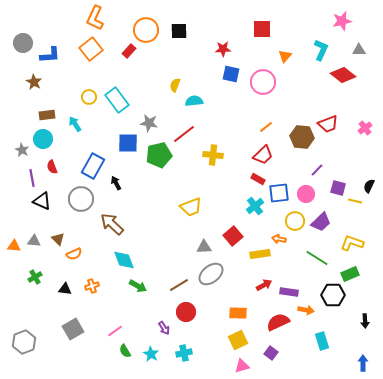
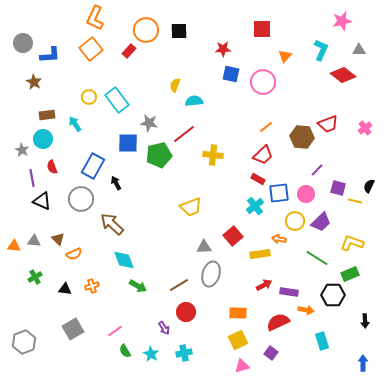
gray ellipse at (211, 274): rotated 35 degrees counterclockwise
